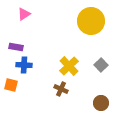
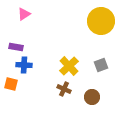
yellow circle: moved 10 px right
gray square: rotated 24 degrees clockwise
orange square: moved 1 px up
brown cross: moved 3 px right
brown circle: moved 9 px left, 6 px up
